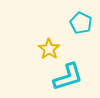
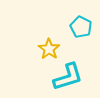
cyan pentagon: moved 4 px down
